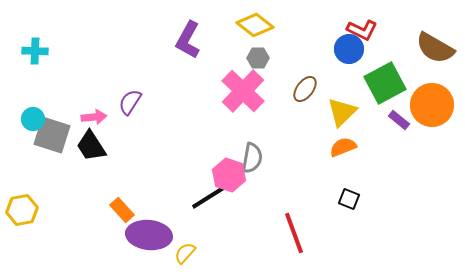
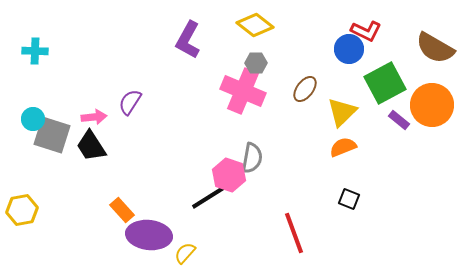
red L-shape: moved 4 px right, 1 px down
gray hexagon: moved 2 px left, 5 px down
pink cross: rotated 21 degrees counterclockwise
